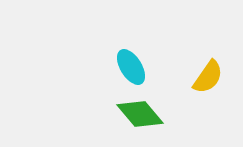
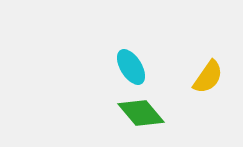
green diamond: moved 1 px right, 1 px up
